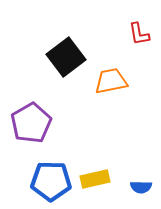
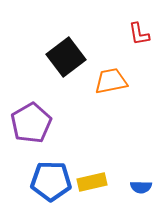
yellow rectangle: moved 3 px left, 3 px down
